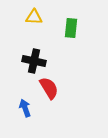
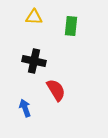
green rectangle: moved 2 px up
red semicircle: moved 7 px right, 2 px down
